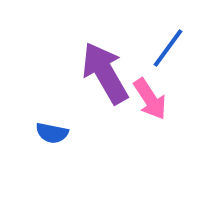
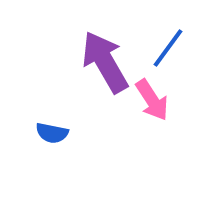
purple arrow: moved 11 px up
pink arrow: moved 2 px right, 1 px down
